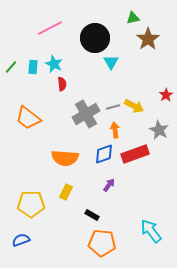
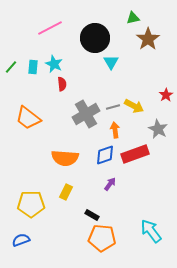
gray star: moved 1 px left, 1 px up
blue diamond: moved 1 px right, 1 px down
purple arrow: moved 1 px right, 1 px up
orange pentagon: moved 5 px up
